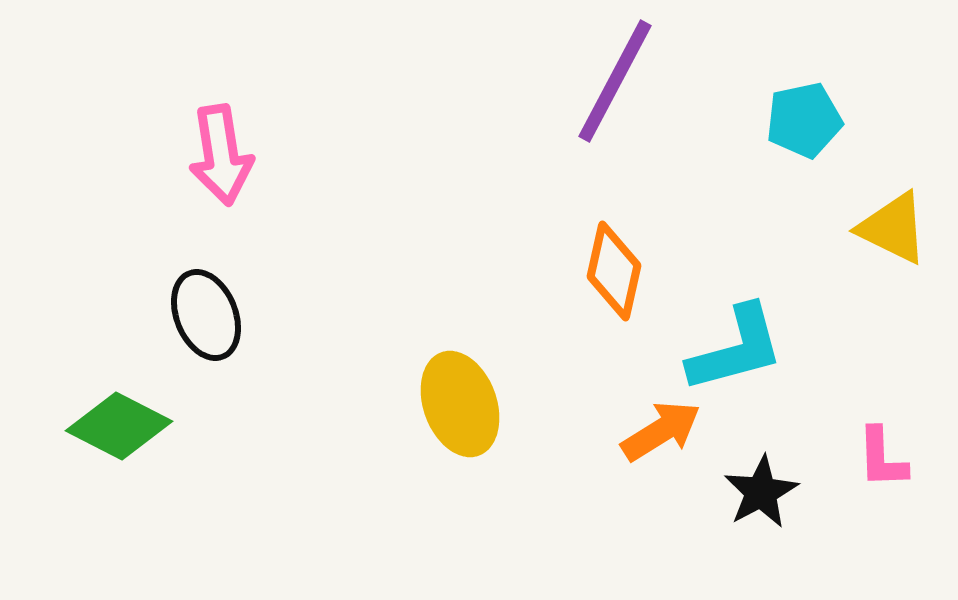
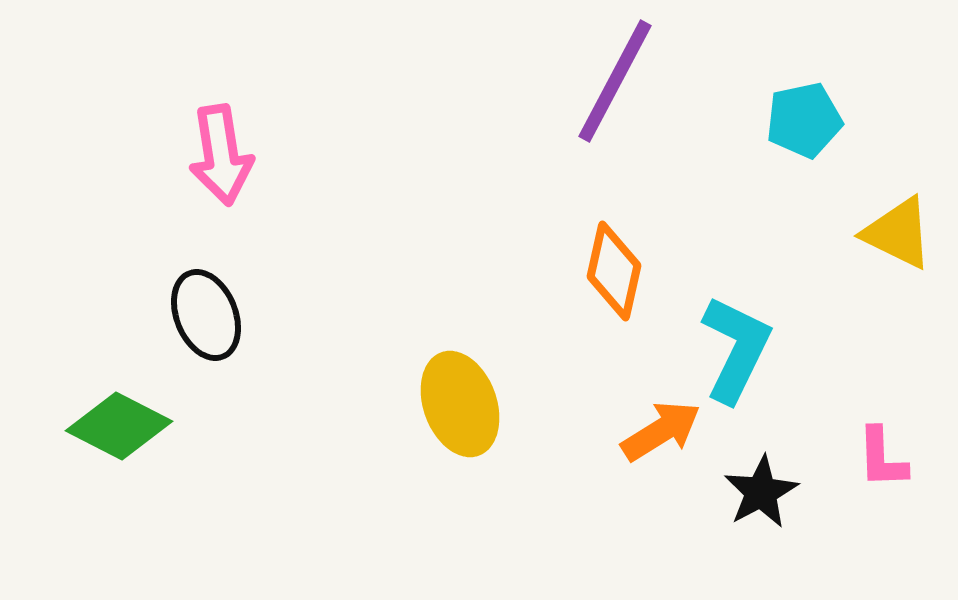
yellow triangle: moved 5 px right, 5 px down
cyan L-shape: rotated 49 degrees counterclockwise
